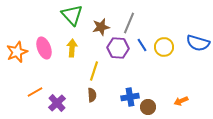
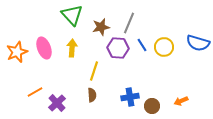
brown circle: moved 4 px right, 1 px up
